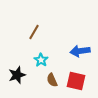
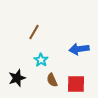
blue arrow: moved 1 px left, 2 px up
black star: moved 3 px down
red square: moved 3 px down; rotated 12 degrees counterclockwise
